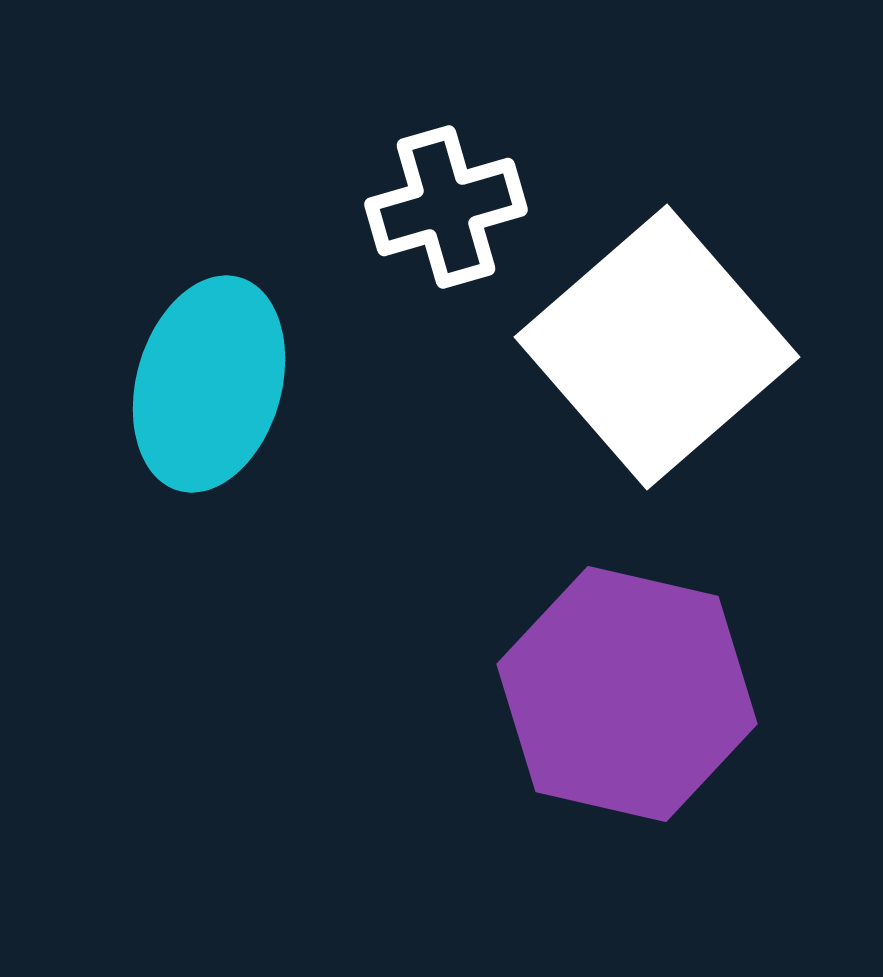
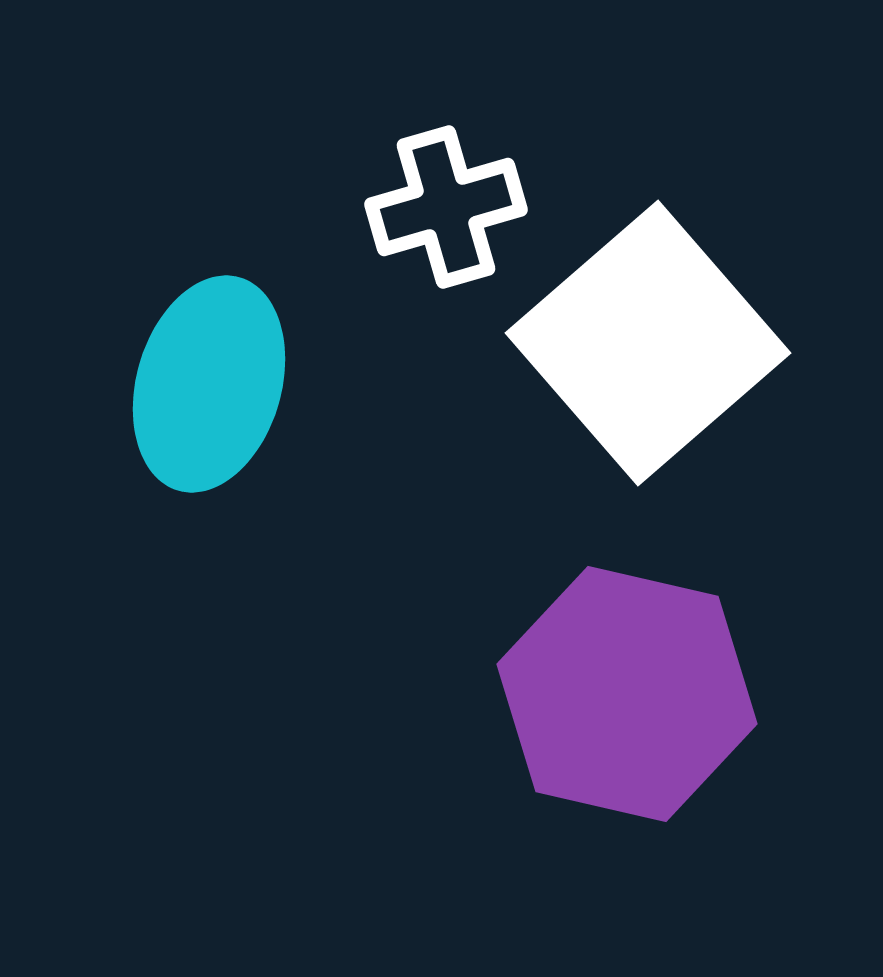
white square: moved 9 px left, 4 px up
